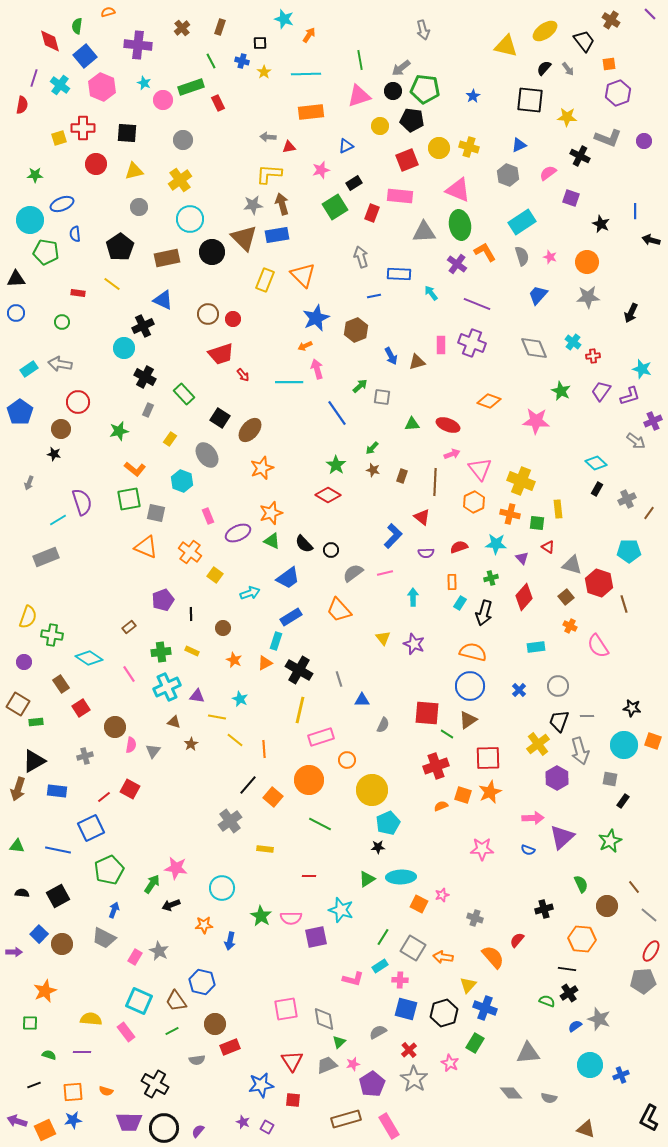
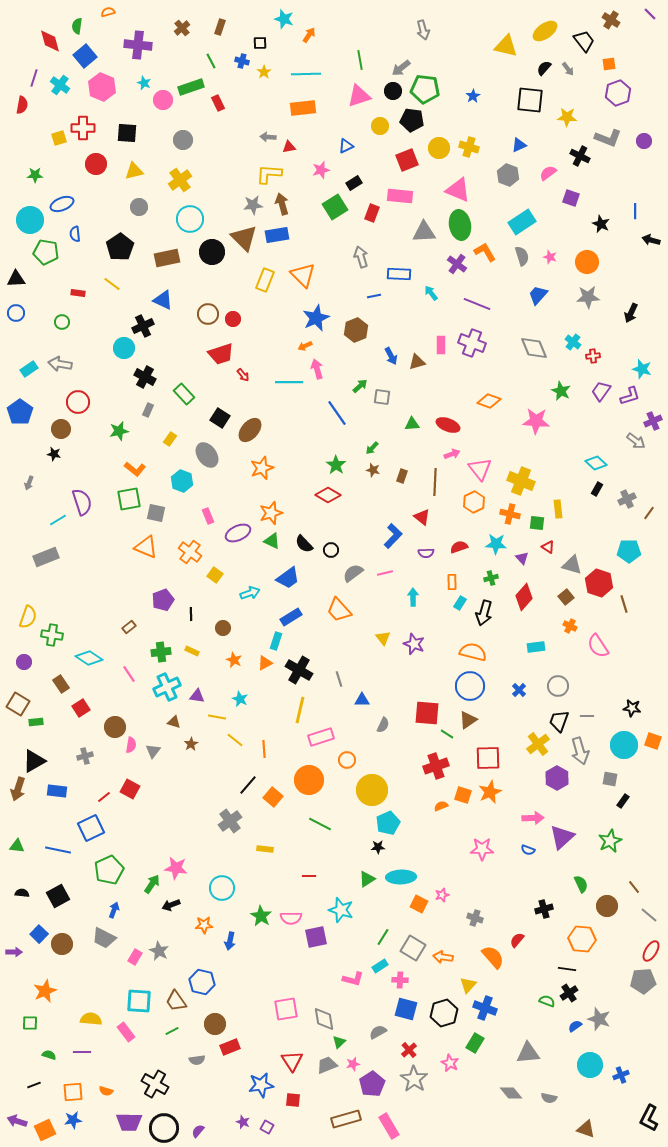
orange rectangle at (311, 112): moved 8 px left, 4 px up
cyan square at (139, 1001): rotated 20 degrees counterclockwise
